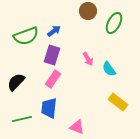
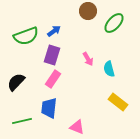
green ellipse: rotated 15 degrees clockwise
cyan semicircle: rotated 21 degrees clockwise
green line: moved 2 px down
